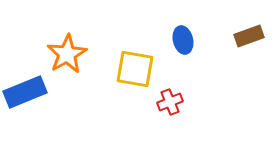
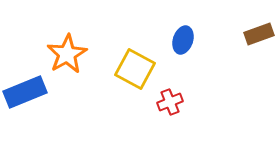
brown rectangle: moved 10 px right, 2 px up
blue ellipse: rotated 32 degrees clockwise
yellow square: rotated 18 degrees clockwise
